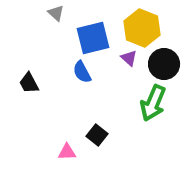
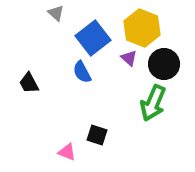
blue square: rotated 24 degrees counterclockwise
black square: rotated 20 degrees counterclockwise
pink triangle: rotated 24 degrees clockwise
